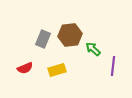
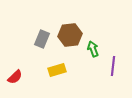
gray rectangle: moved 1 px left
green arrow: rotated 28 degrees clockwise
red semicircle: moved 10 px left, 9 px down; rotated 21 degrees counterclockwise
